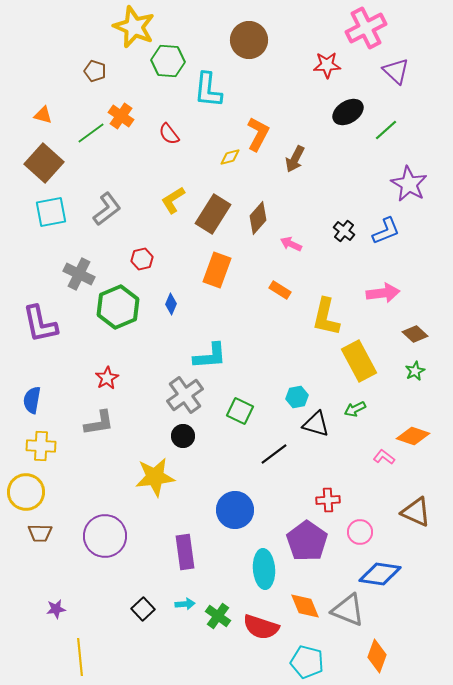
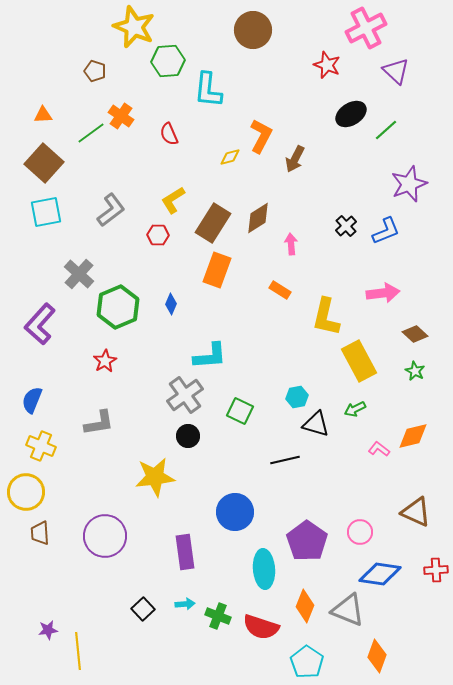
brown circle at (249, 40): moved 4 px right, 10 px up
green hexagon at (168, 61): rotated 8 degrees counterclockwise
red star at (327, 65): rotated 24 degrees clockwise
black ellipse at (348, 112): moved 3 px right, 2 px down
orange triangle at (43, 115): rotated 18 degrees counterclockwise
red semicircle at (169, 134): rotated 15 degrees clockwise
orange L-shape at (258, 134): moved 3 px right, 2 px down
purple star at (409, 184): rotated 21 degrees clockwise
gray L-shape at (107, 209): moved 4 px right, 1 px down
cyan square at (51, 212): moved 5 px left
brown rectangle at (213, 214): moved 9 px down
brown diamond at (258, 218): rotated 16 degrees clockwise
black cross at (344, 231): moved 2 px right, 5 px up; rotated 10 degrees clockwise
pink arrow at (291, 244): rotated 60 degrees clockwise
red hexagon at (142, 259): moved 16 px right, 24 px up; rotated 15 degrees clockwise
gray cross at (79, 274): rotated 16 degrees clockwise
purple L-shape at (40, 324): rotated 54 degrees clockwise
green star at (415, 371): rotated 18 degrees counterclockwise
red star at (107, 378): moved 2 px left, 17 px up
blue semicircle at (32, 400): rotated 12 degrees clockwise
black circle at (183, 436): moved 5 px right
orange diamond at (413, 436): rotated 32 degrees counterclockwise
yellow cross at (41, 446): rotated 20 degrees clockwise
black line at (274, 454): moved 11 px right, 6 px down; rotated 24 degrees clockwise
pink L-shape at (384, 457): moved 5 px left, 8 px up
red cross at (328, 500): moved 108 px right, 70 px down
blue circle at (235, 510): moved 2 px down
brown trapezoid at (40, 533): rotated 85 degrees clockwise
orange diamond at (305, 606): rotated 44 degrees clockwise
purple star at (56, 609): moved 8 px left, 21 px down
green cross at (218, 616): rotated 15 degrees counterclockwise
yellow line at (80, 657): moved 2 px left, 6 px up
cyan pentagon at (307, 662): rotated 20 degrees clockwise
